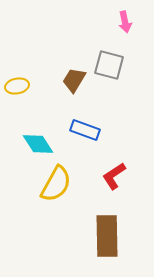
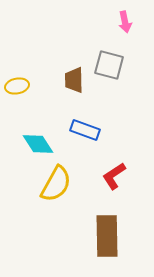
brown trapezoid: rotated 32 degrees counterclockwise
